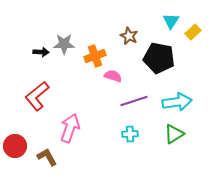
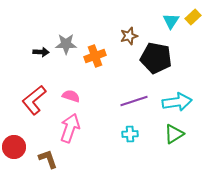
yellow rectangle: moved 15 px up
brown star: rotated 30 degrees clockwise
gray star: moved 2 px right
black pentagon: moved 3 px left
pink semicircle: moved 42 px left, 20 px down
red L-shape: moved 3 px left, 4 px down
red circle: moved 1 px left, 1 px down
brown L-shape: moved 1 px right, 2 px down; rotated 10 degrees clockwise
